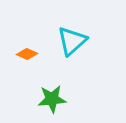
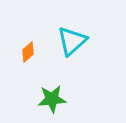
orange diamond: moved 1 px right, 2 px up; rotated 65 degrees counterclockwise
